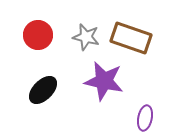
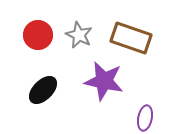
gray star: moved 7 px left, 2 px up; rotated 12 degrees clockwise
